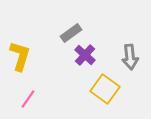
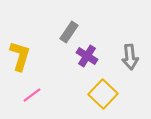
gray rectangle: moved 2 px left, 1 px up; rotated 20 degrees counterclockwise
purple cross: moved 2 px right, 1 px down; rotated 10 degrees counterclockwise
yellow square: moved 2 px left, 5 px down; rotated 8 degrees clockwise
pink line: moved 4 px right, 4 px up; rotated 18 degrees clockwise
